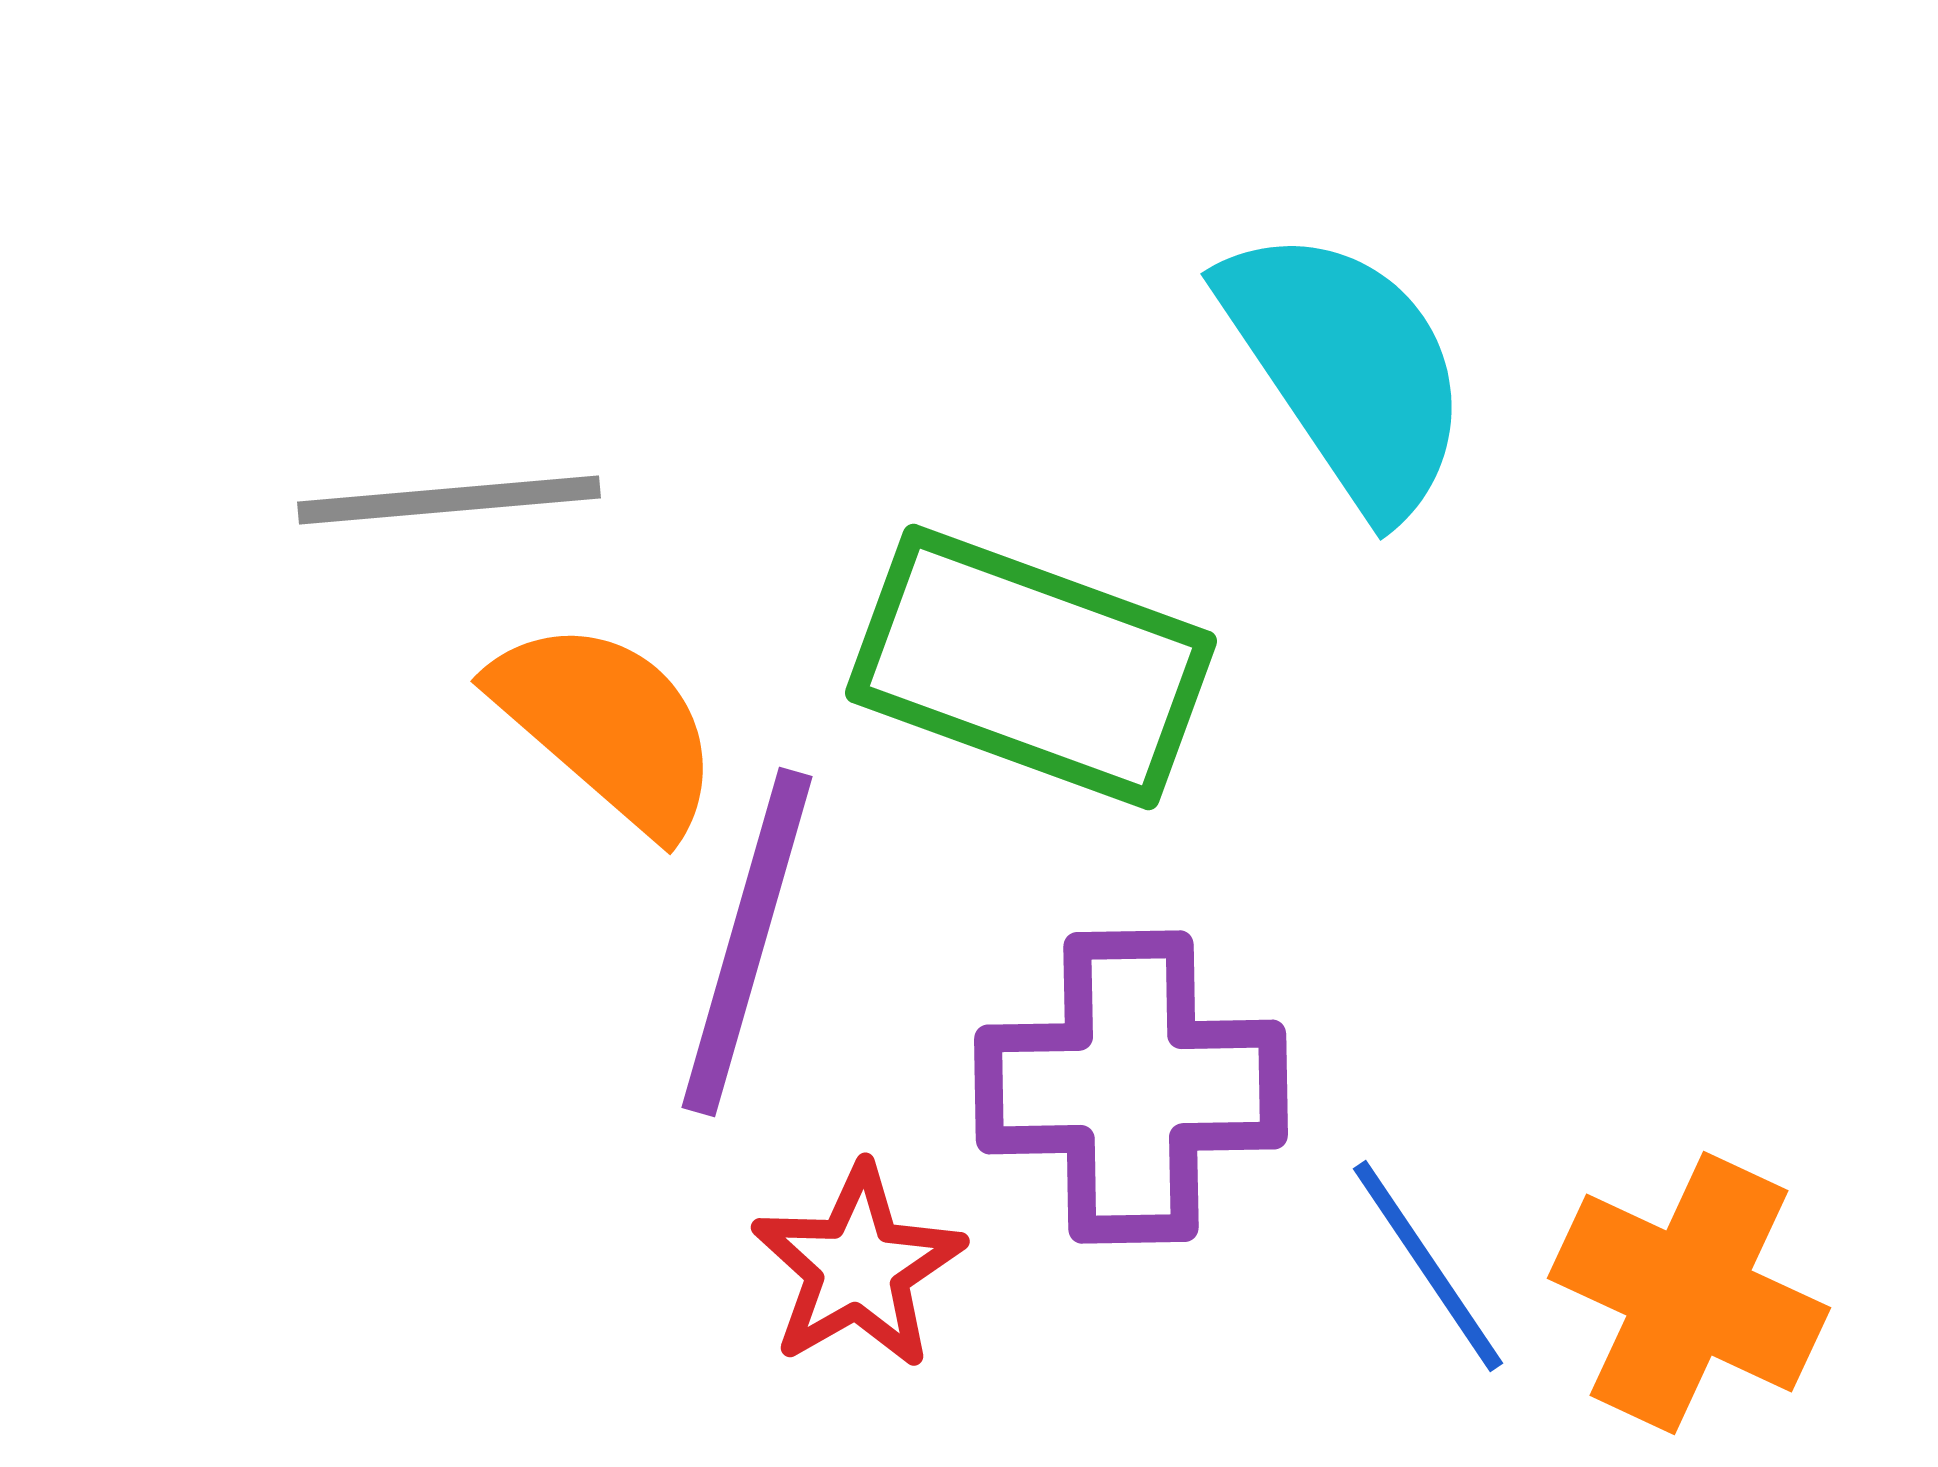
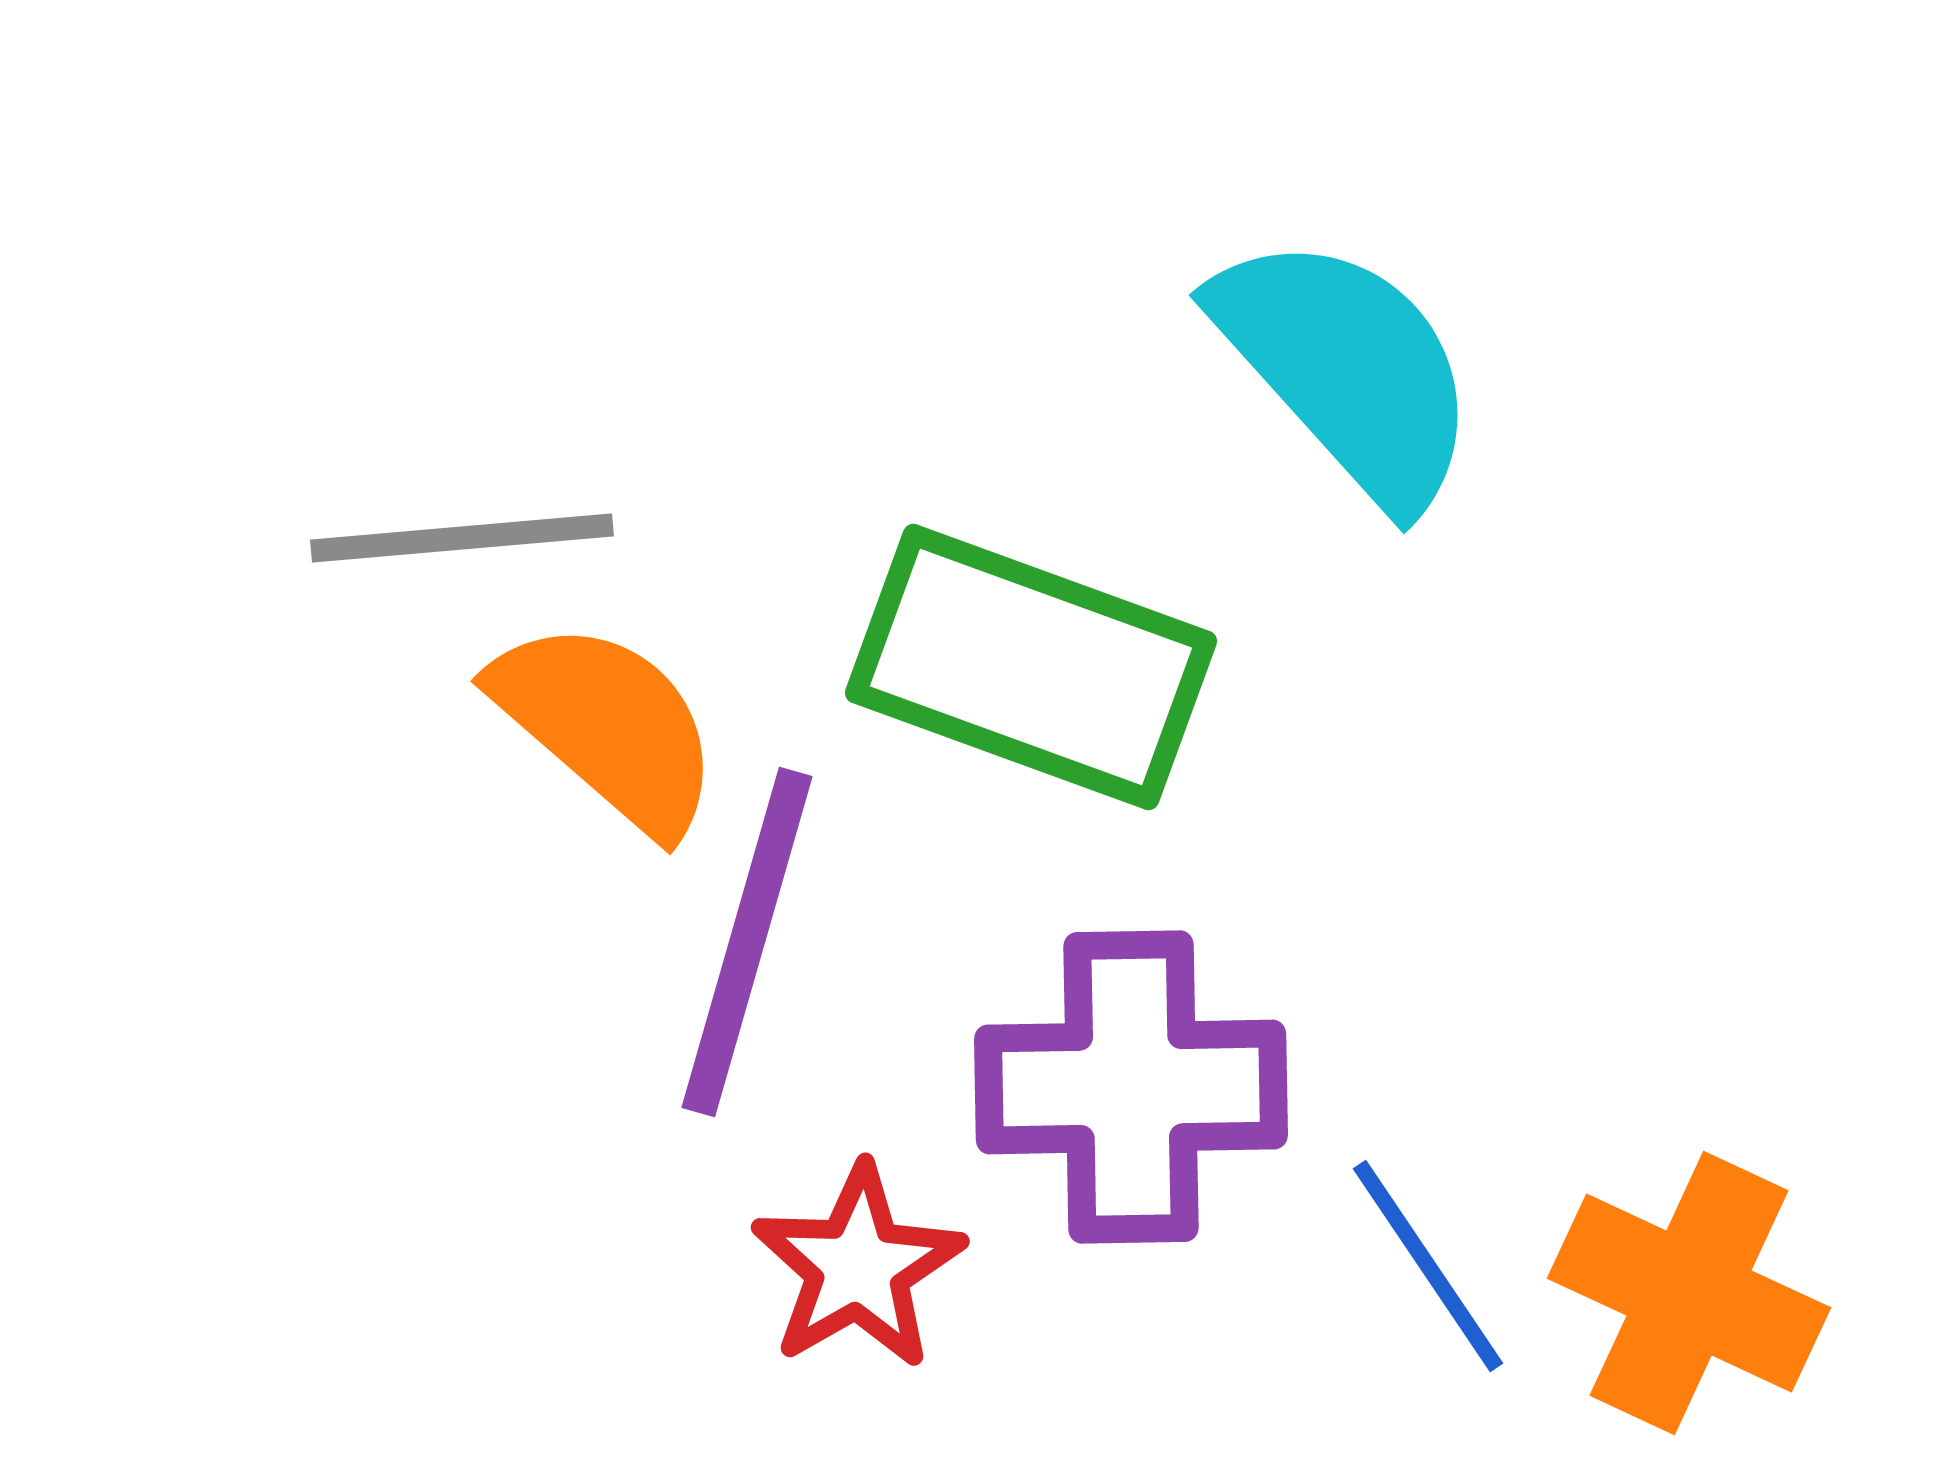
cyan semicircle: rotated 8 degrees counterclockwise
gray line: moved 13 px right, 38 px down
